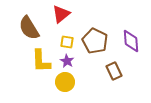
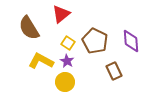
yellow square: moved 1 px right, 1 px down; rotated 24 degrees clockwise
yellow L-shape: rotated 120 degrees clockwise
